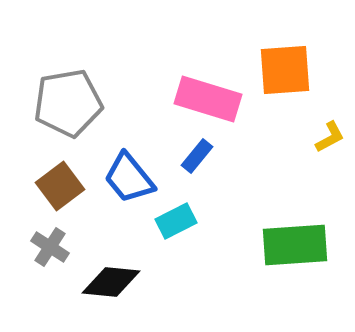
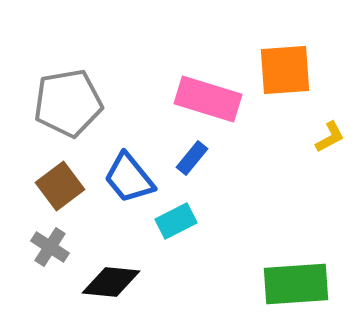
blue rectangle: moved 5 px left, 2 px down
green rectangle: moved 1 px right, 39 px down
